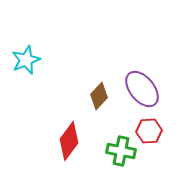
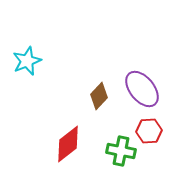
cyan star: moved 1 px right, 1 px down
red diamond: moved 1 px left, 3 px down; rotated 15 degrees clockwise
